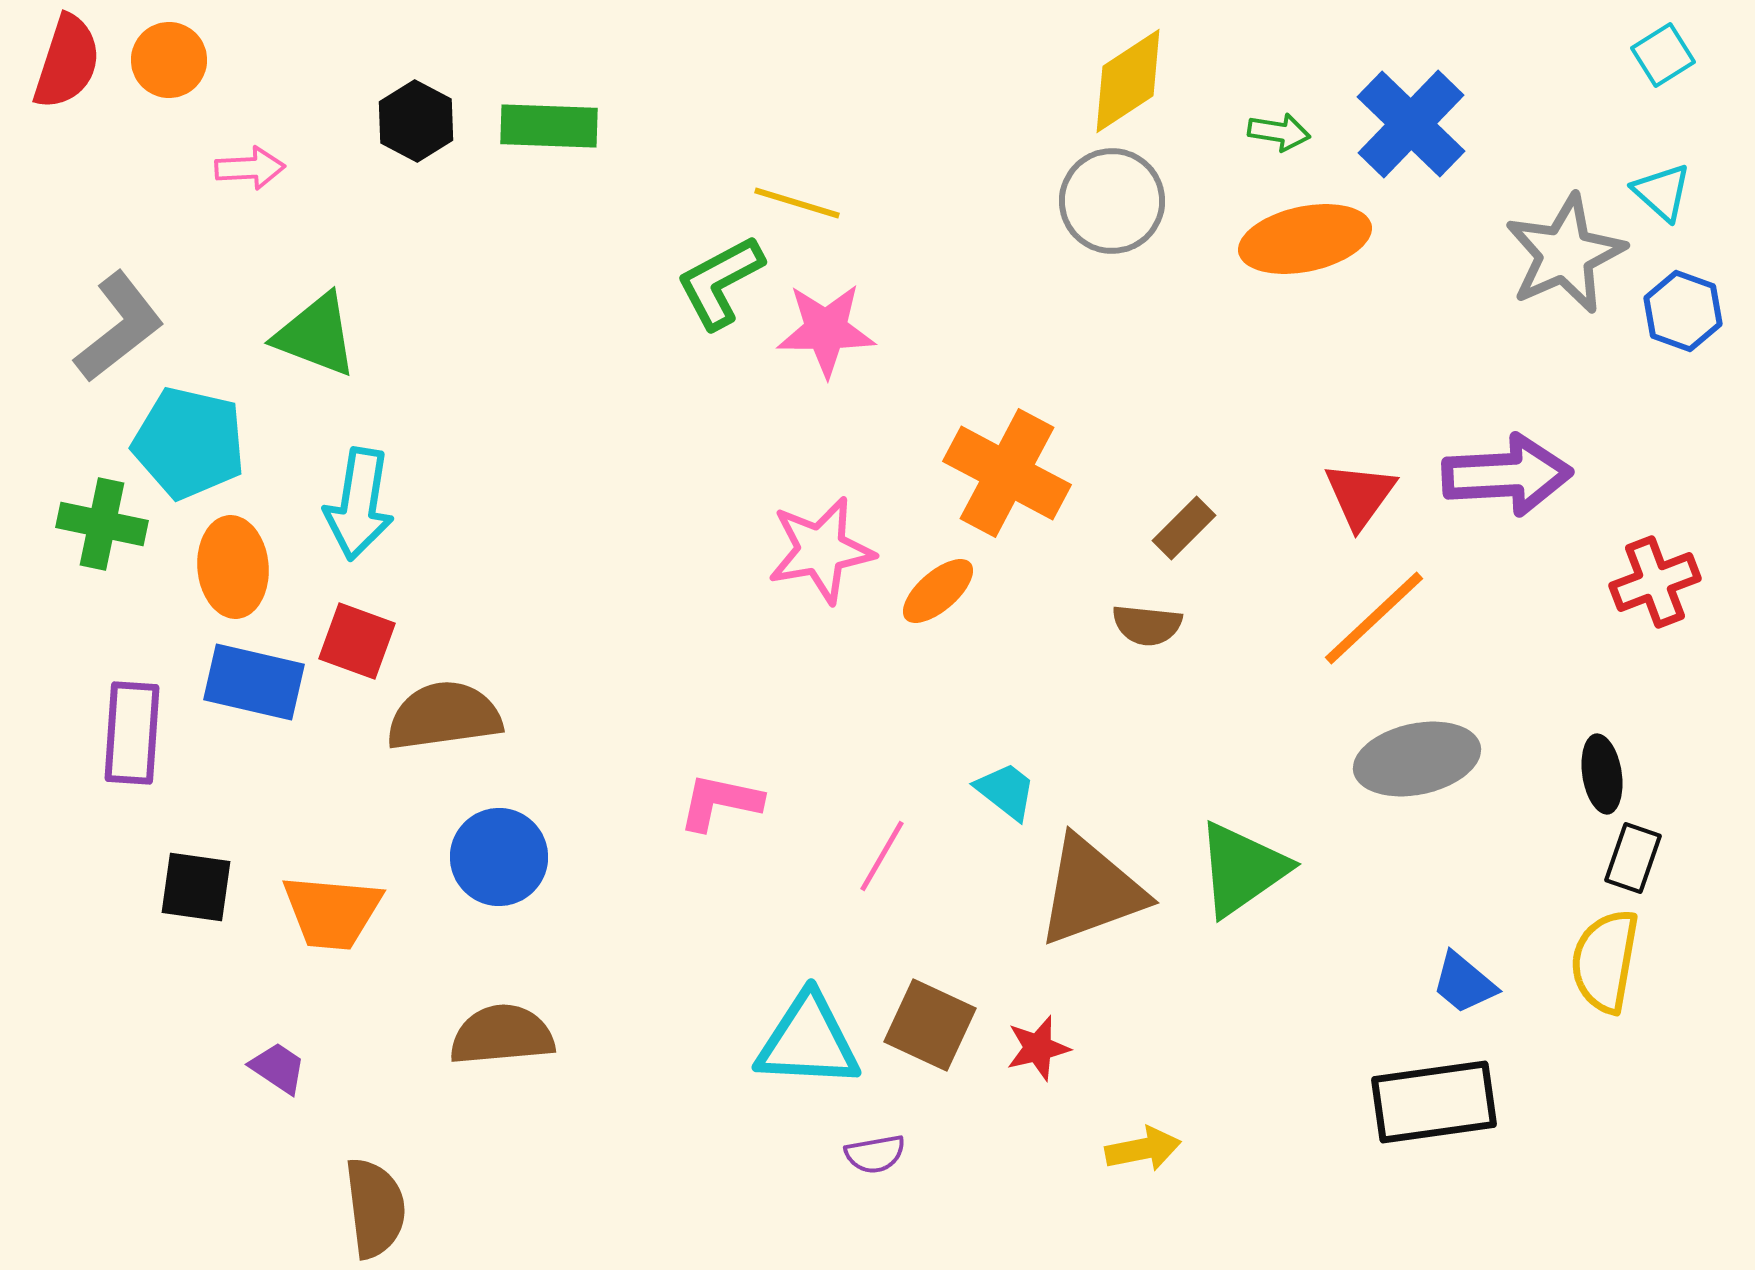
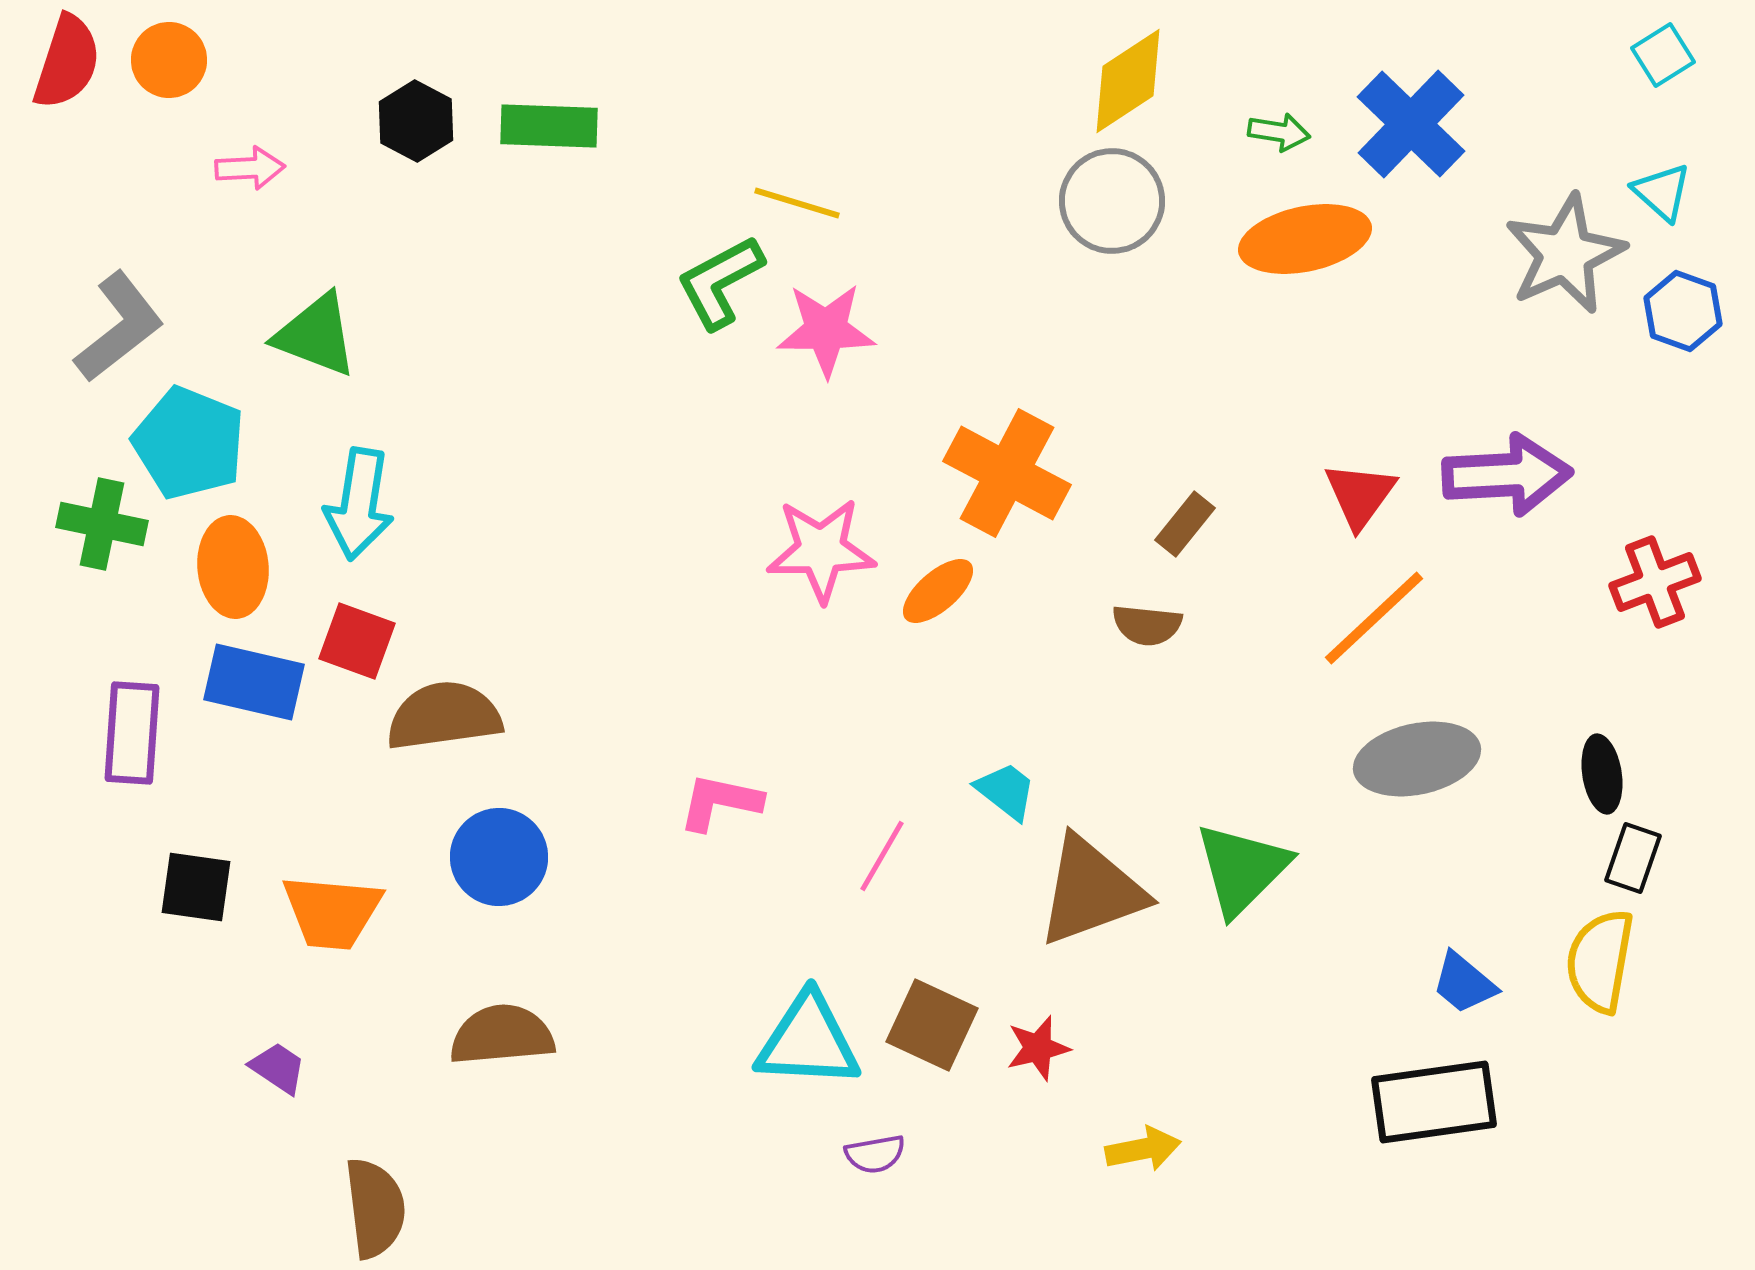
cyan pentagon at (189, 443): rotated 9 degrees clockwise
brown rectangle at (1184, 528): moved 1 px right, 4 px up; rotated 6 degrees counterclockwise
pink star at (821, 550): rotated 9 degrees clockwise
green triangle at (1242, 869): rotated 10 degrees counterclockwise
yellow semicircle at (1605, 961): moved 5 px left
brown square at (930, 1025): moved 2 px right
